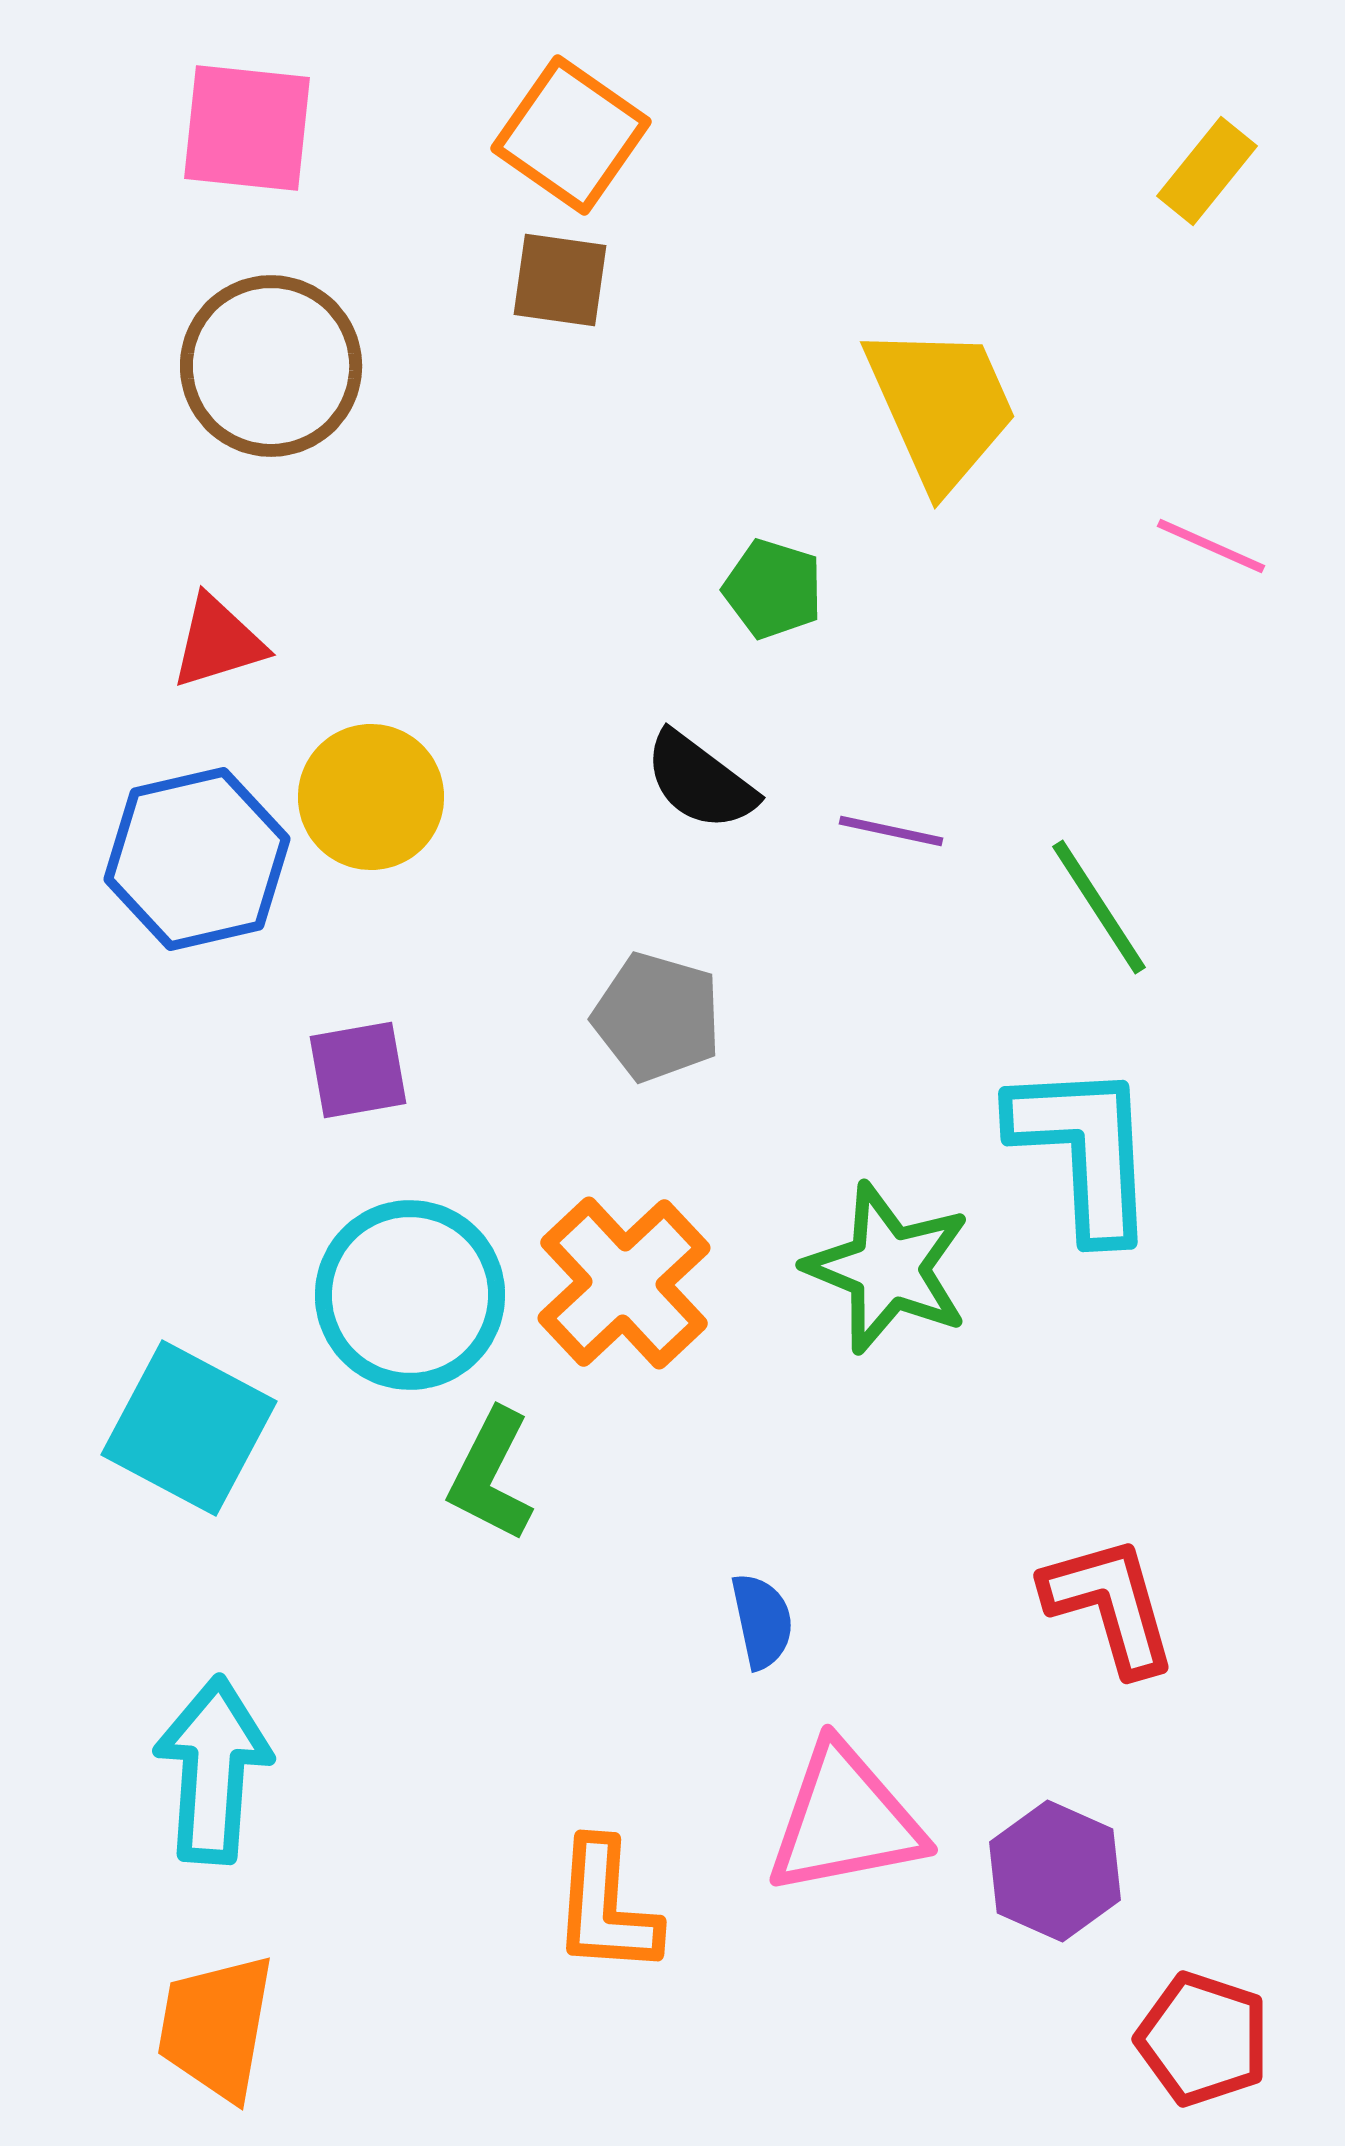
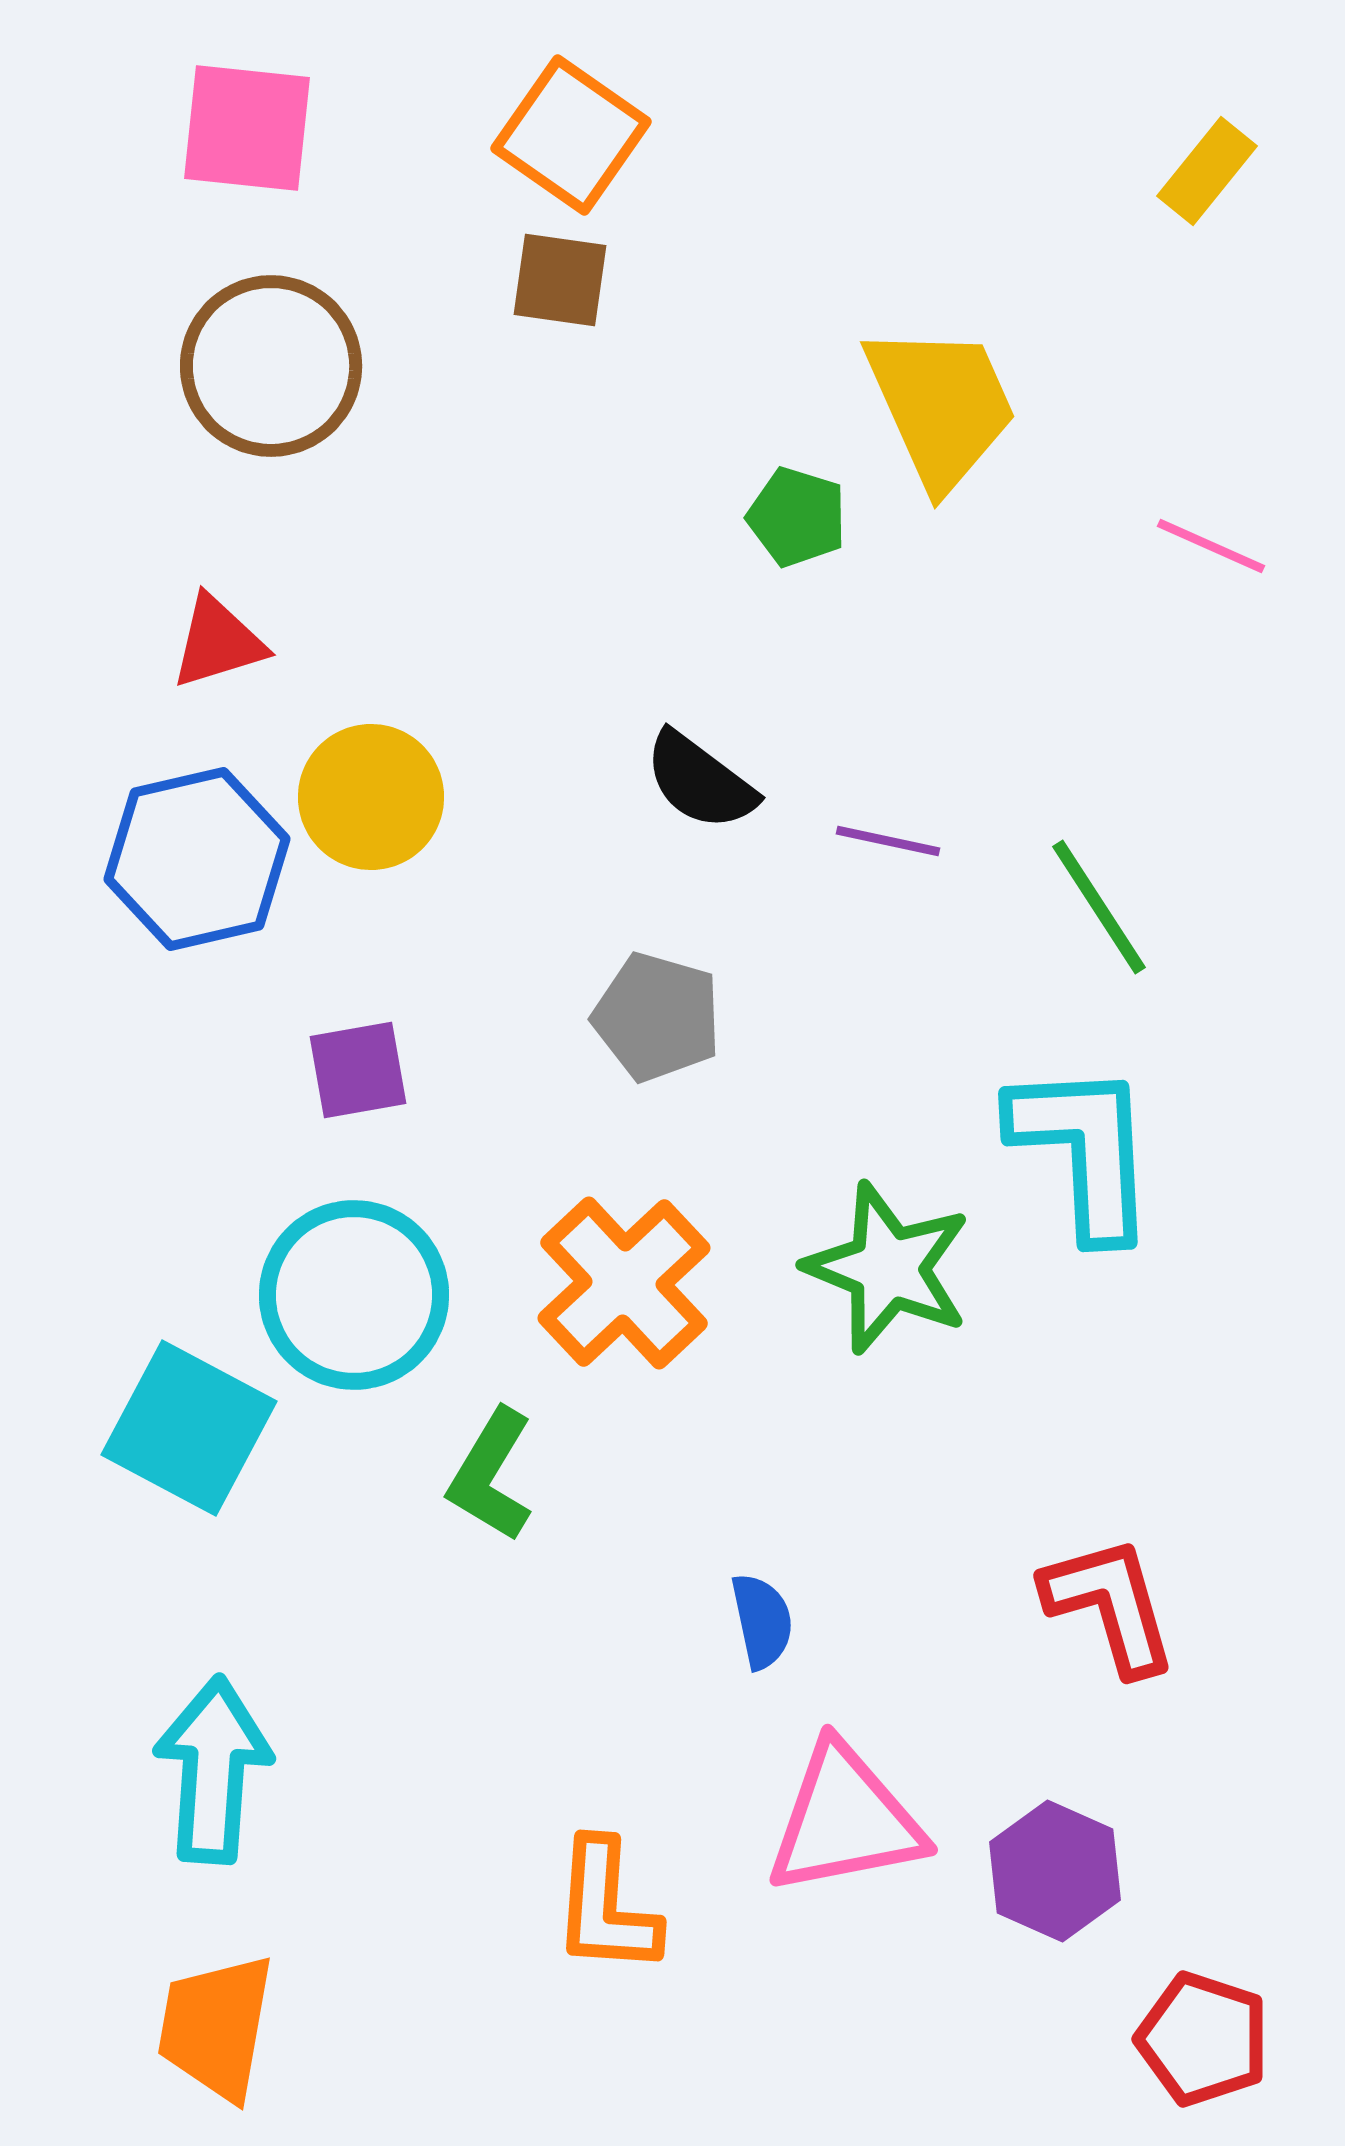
green pentagon: moved 24 px right, 72 px up
purple line: moved 3 px left, 10 px down
cyan circle: moved 56 px left
green L-shape: rotated 4 degrees clockwise
